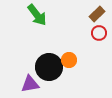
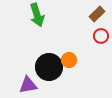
green arrow: rotated 20 degrees clockwise
red circle: moved 2 px right, 3 px down
purple triangle: moved 2 px left, 1 px down
